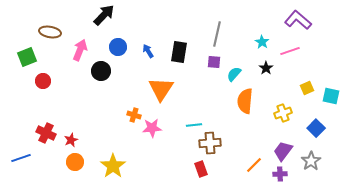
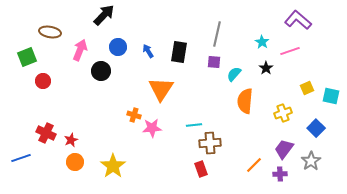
purple trapezoid: moved 1 px right, 2 px up
